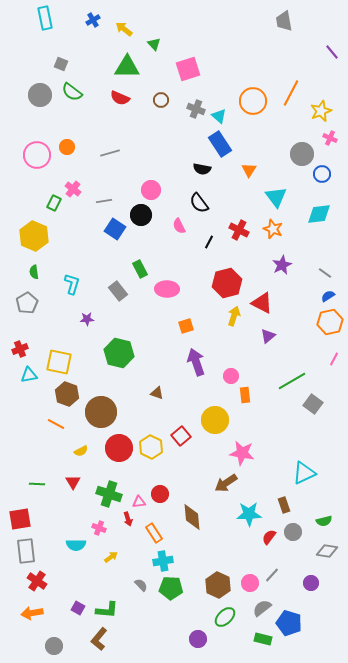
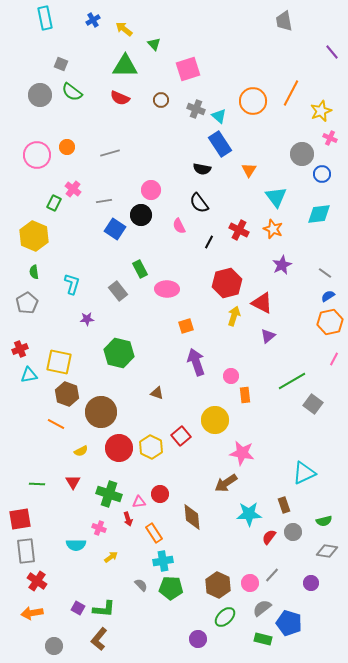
green triangle at (127, 67): moved 2 px left, 1 px up
green L-shape at (107, 610): moved 3 px left, 1 px up
